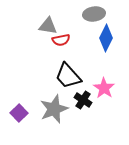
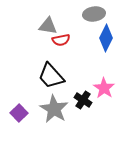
black trapezoid: moved 17 px left
gray star: rotated 20 degrees counterclockwise
